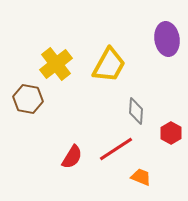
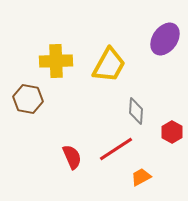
purple ellipse: moved 2 px left; rotated 44 degrees clockwise
yellow cross: moved 3 px up; rotated 36 degrees clockwise
red hexagon: moved 1 px right, 1 px up
red semicircle: rotated 55 degrees counterclockwise
orange trapezoid: rotated 50 degrees counterclockwise
